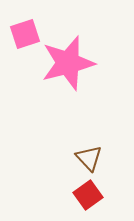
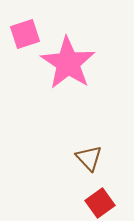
pink star: rotated 24 degrees counterclockwise
red square: moved 12 px right, 8 px down
